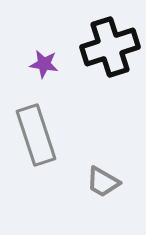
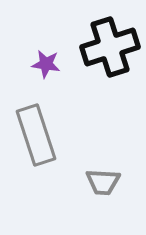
purple star: moved 2 px right
gray trapezoid: rotated 27 degrees counterclockwise
